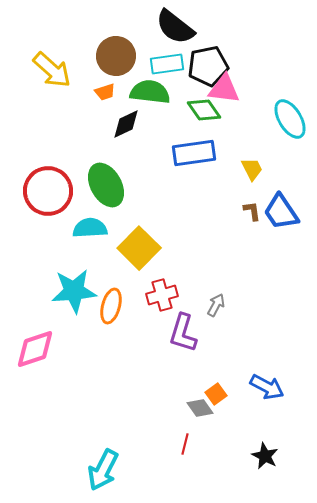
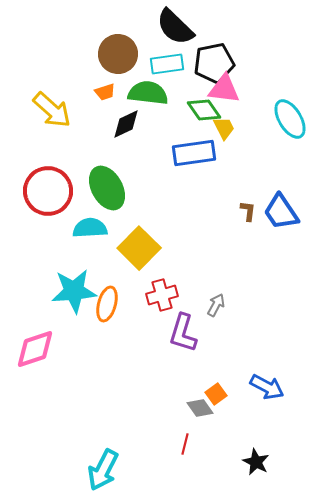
black semicircle: rotated 6 degrees clockwise
brown circle: moved 2 px right, 2 px up
black pentagon: moved 6 px right, 3 px up
yellow arrow: moved 40 px down
green semicircle: moved 2 px left, 1 px down
yellow trapezoid: moved 28 px left, 41 px up
green ellipse: moved 1 px right, 3 px down
brown L-shape: moved 4 px left; rotated 15 degrees clockwise
orange ellipse: moved 4 px left, 2 px up
black star: moved 9 px left, 6 px down
